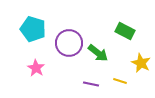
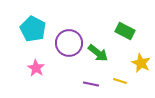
cyan pentagon: rotated 10 degrees clockwise
